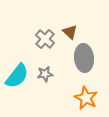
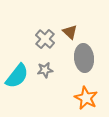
gray star: moved 4 px up
